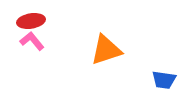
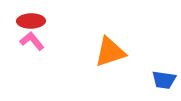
red ellipse: rotated 8 degrees clockwise
orange triangle: moved 4 px right, 2 px down
